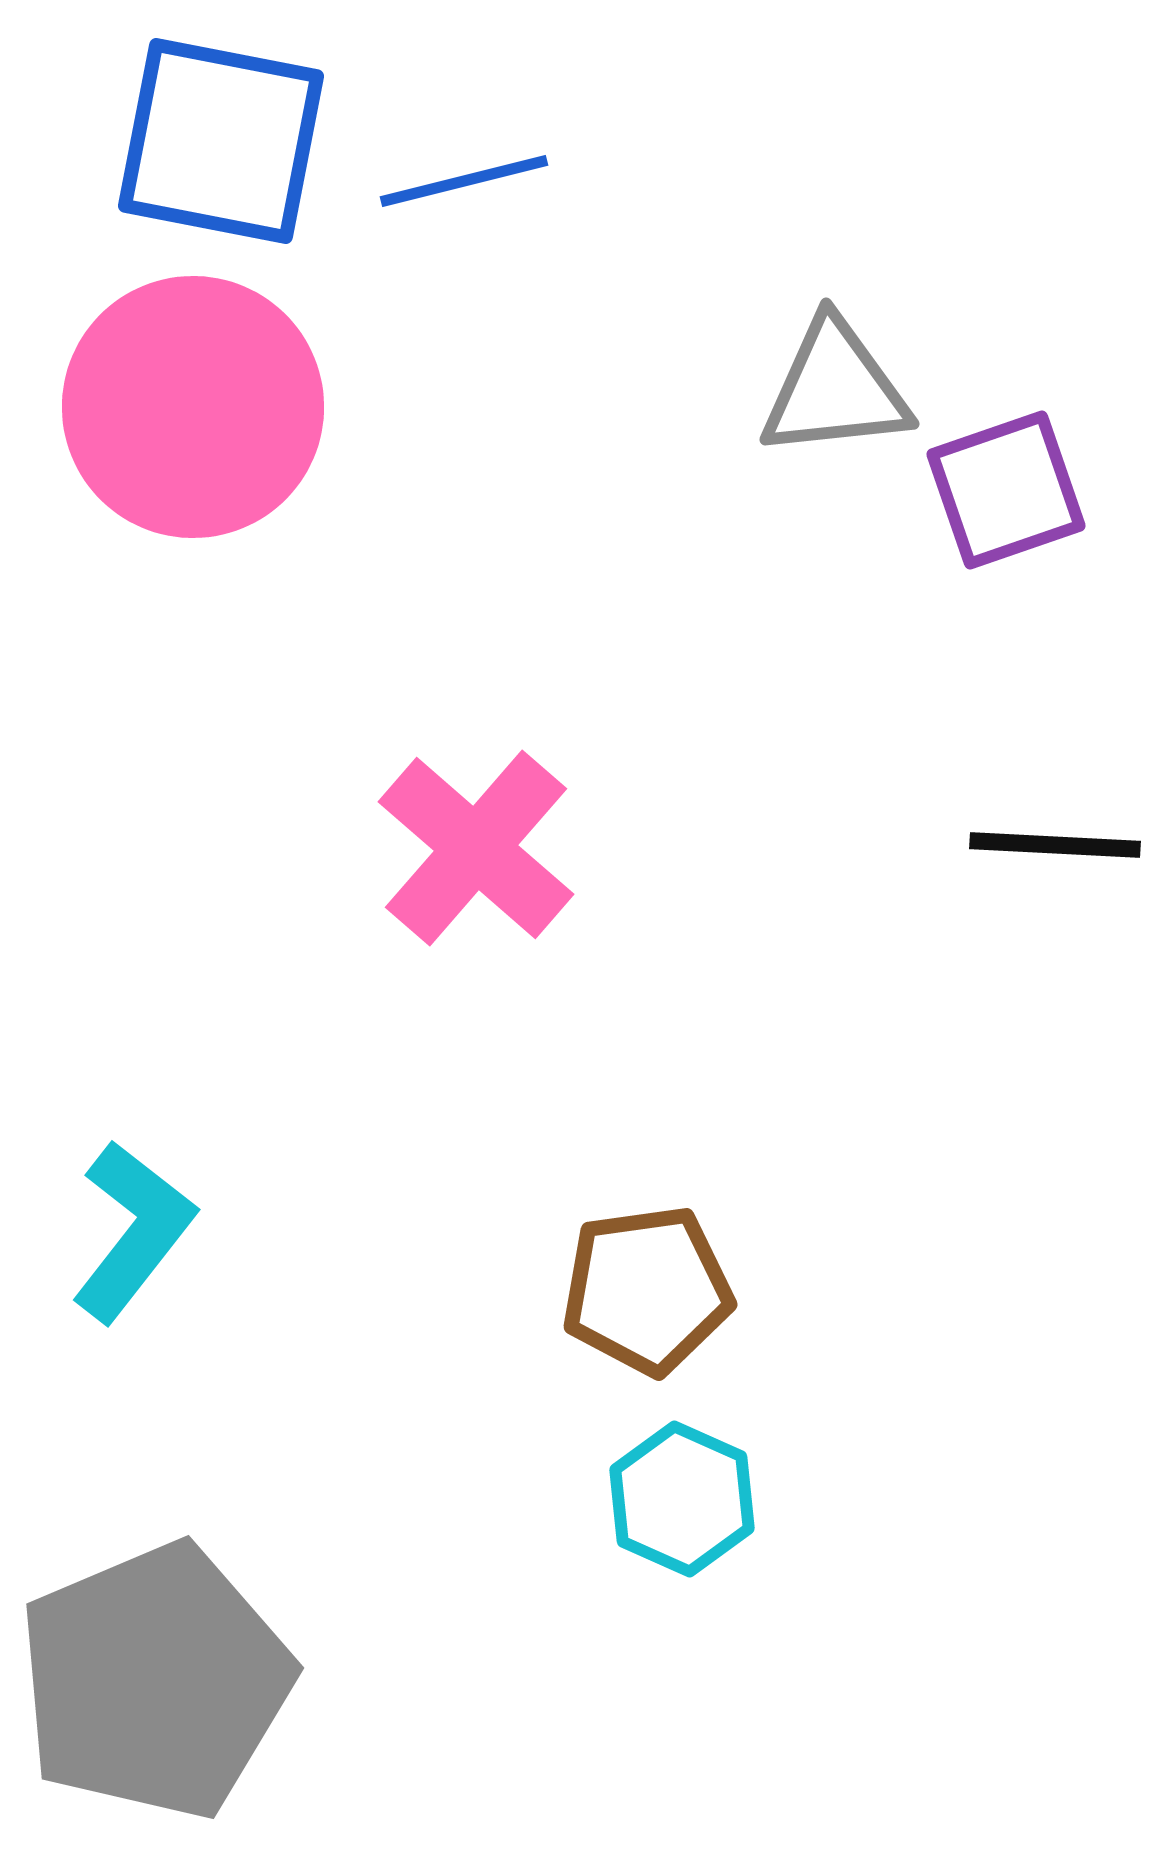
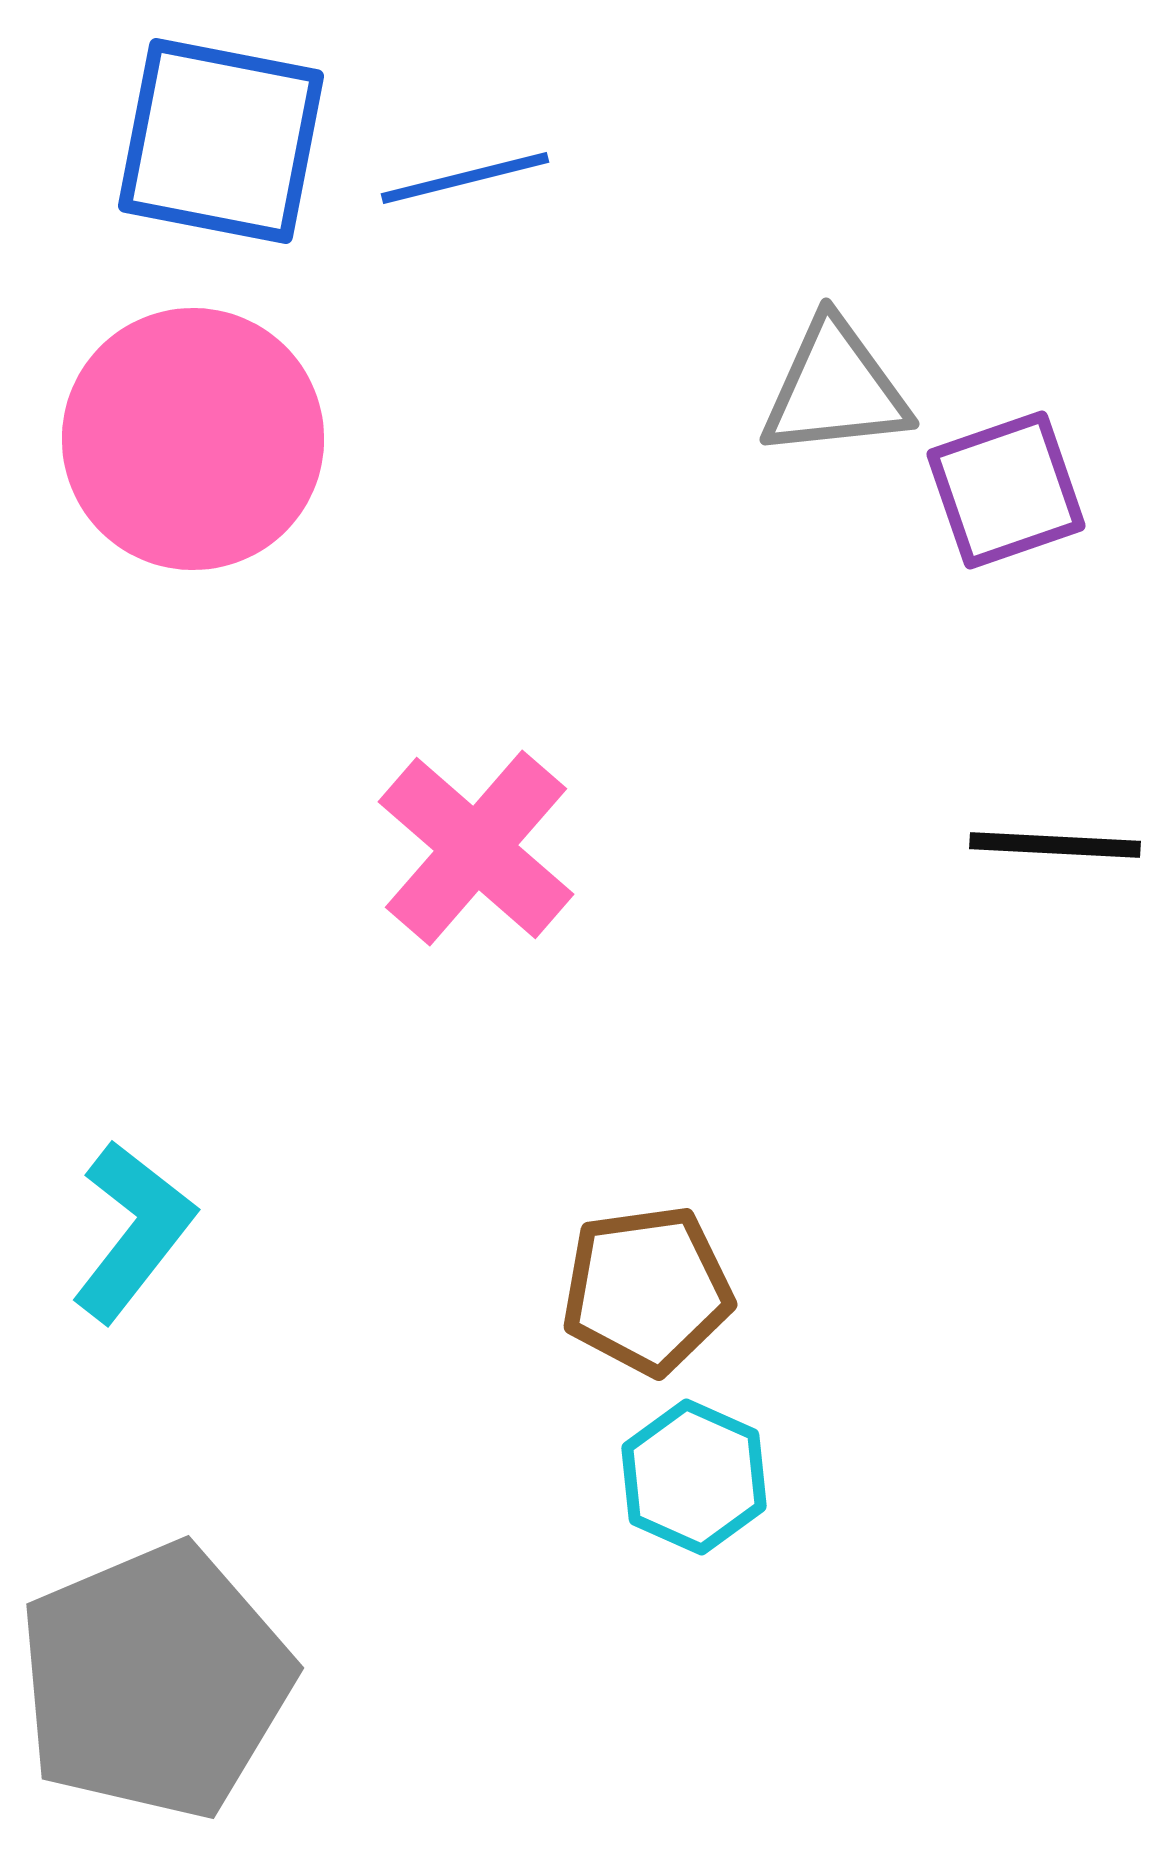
blue line: moved 1 px right, 3 px up
pink circle: moved 32 px down
cyan hexagon: moved 12 px right, 22 px up
